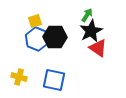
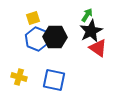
yellow square: moved 2 px left, 3 px up
